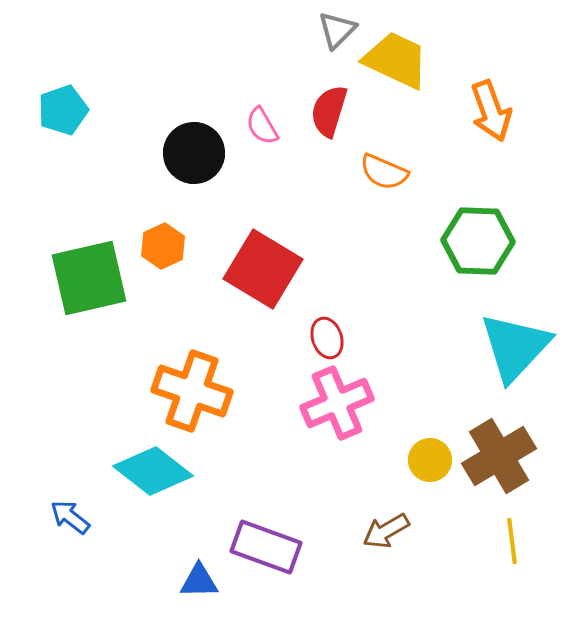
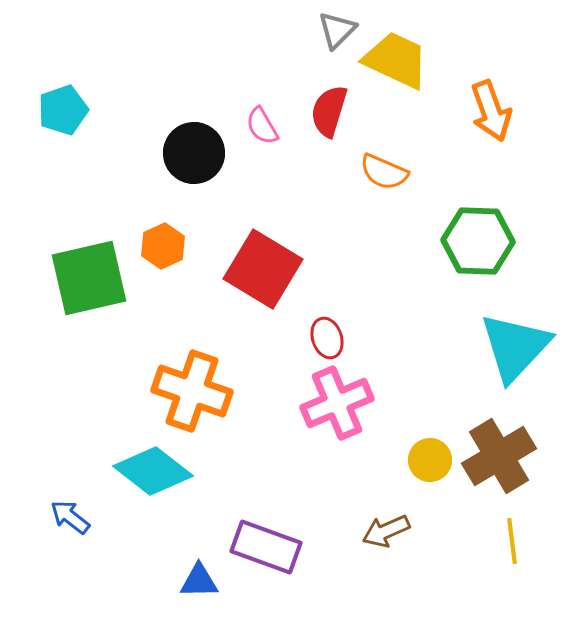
brown arrow: rotated 6 degrees clockwise
